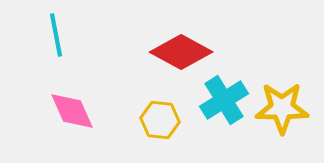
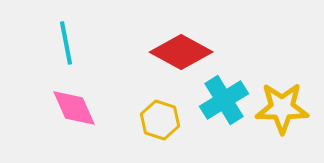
cyan line: moved 10 px right, 8 px down
pink diamond: moved 2 px right, 3 px up
yellow hexagon: rotated 12 degrees clockwise
